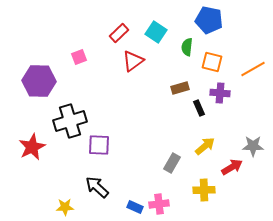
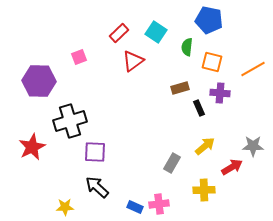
purple square: moved 4 px left, 7 px down
